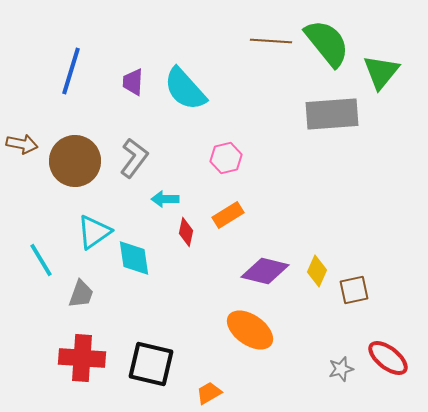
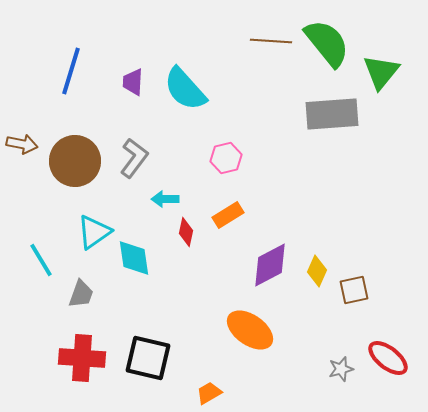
purple diamond: moved 5 px right, 6 px up; rotated 42 degrees counterclockwise
black square: moved 3 px left, 6 px up
